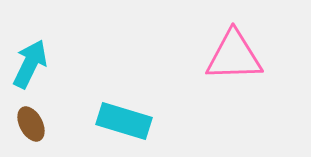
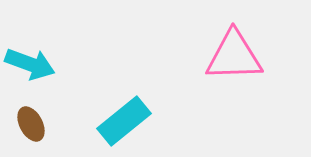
cyan arrow: rotated 84 degrees clockwise
cyan rectangle: rotated 56 degrees counterclockwise
